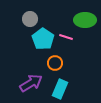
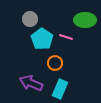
cyan pentagon: moved 1 px left
purple arrow: rotated 125 degrees counterclockwise
